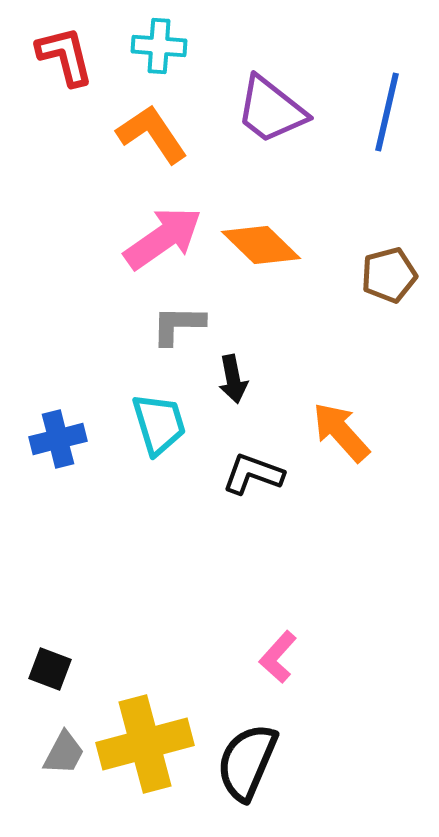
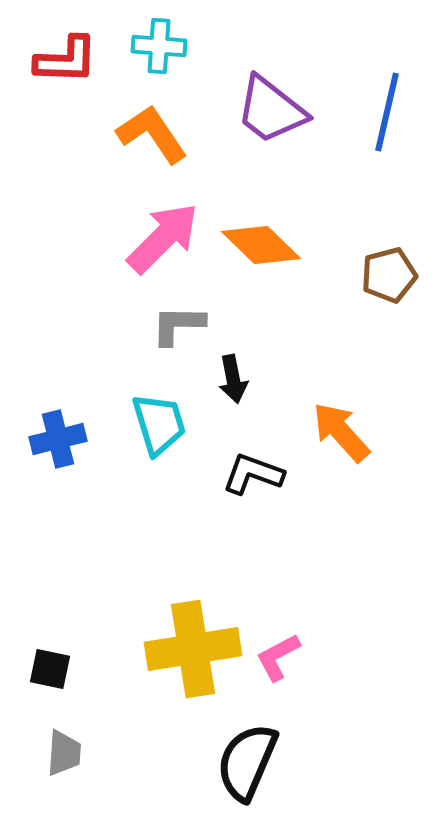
red L-shape: moved 1 px right, 4 px down; rotated 106 degrees clockwise
pink arrow: rotated 10 degrees counterclockwise
pink L-shape: rotated 20 degrees clockwise
black square: rotated 9 degrees counterclockwise
yellow cross: moved 48 px right, 95 px up; rotated 6 degrees clockwise
gray trapezoid: rotated 24 degrees counterclockwise
